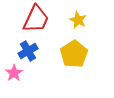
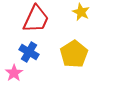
yellow star: moved 3 px right, 8 px up
blue cross: moved 1 px right, 1 px down; rotated 30 degrees counterclockwise
